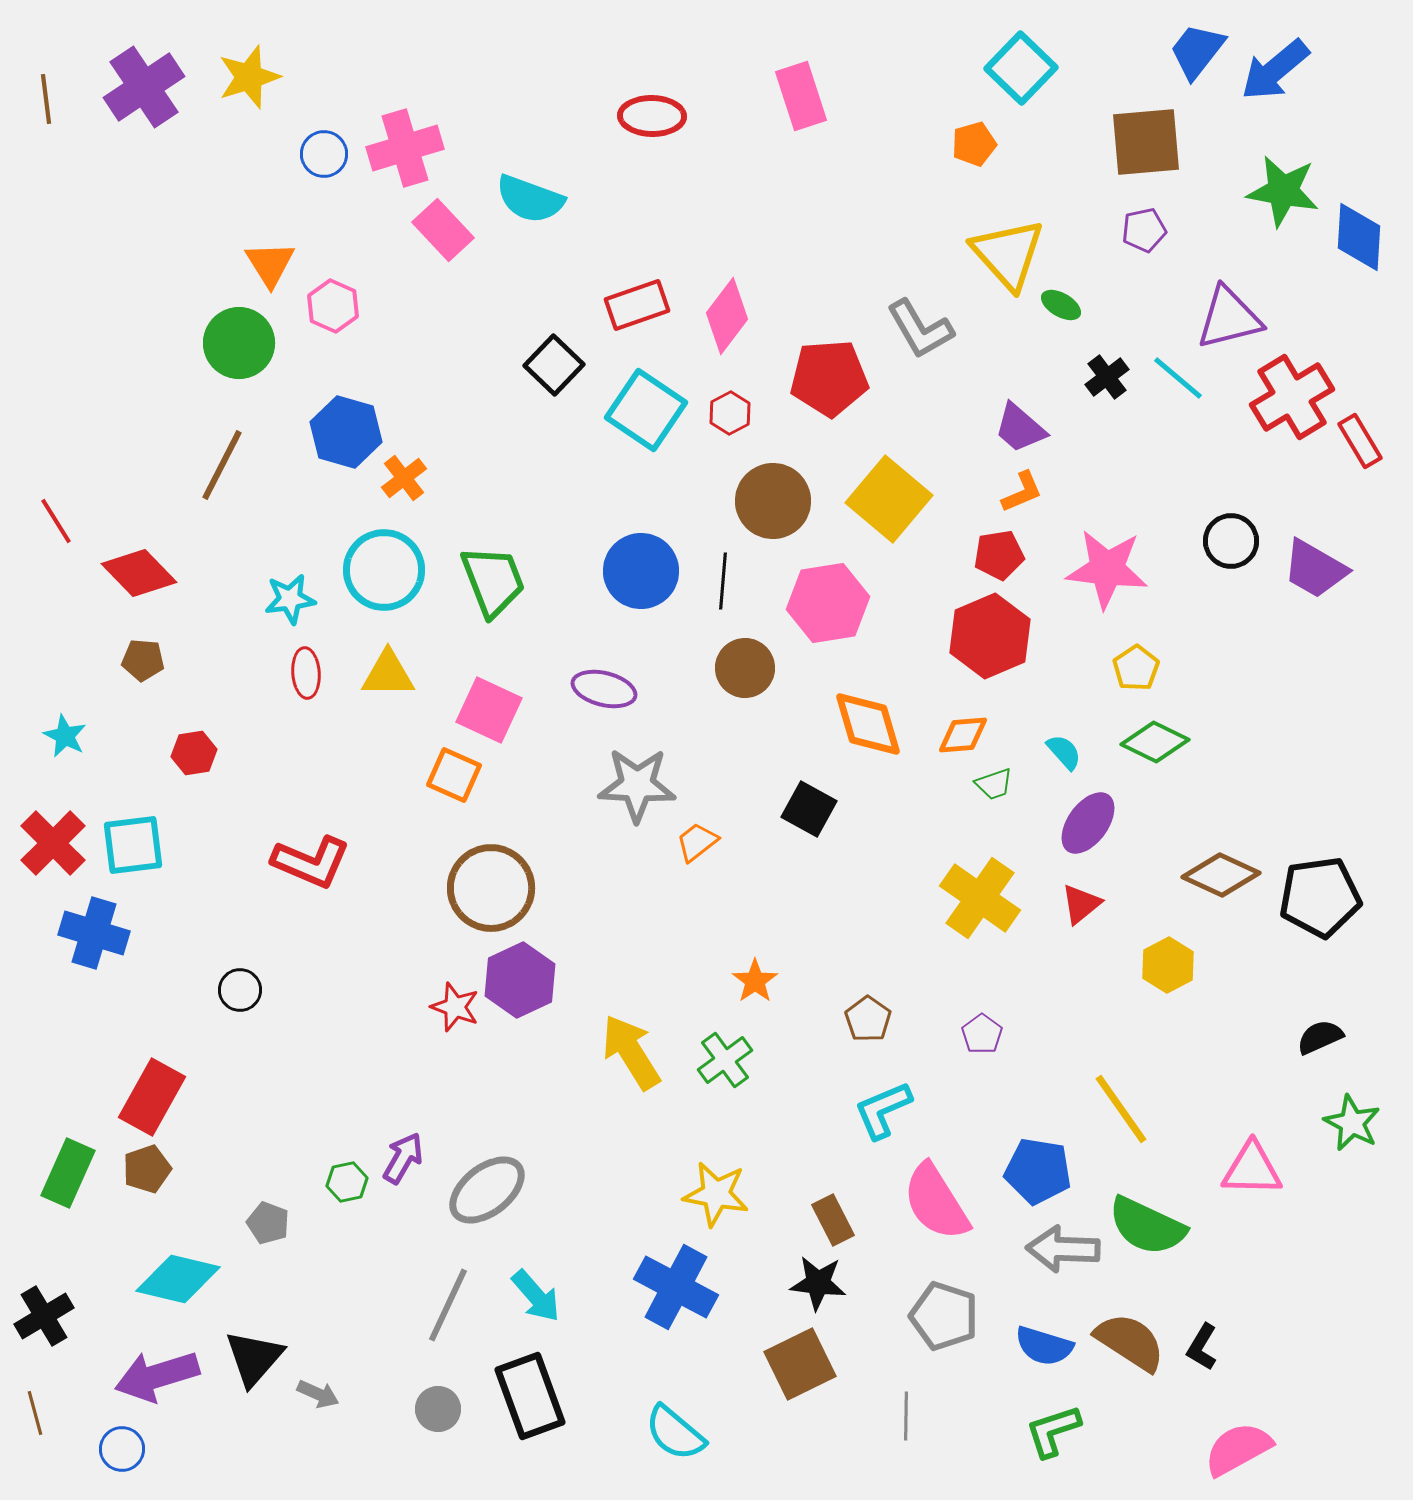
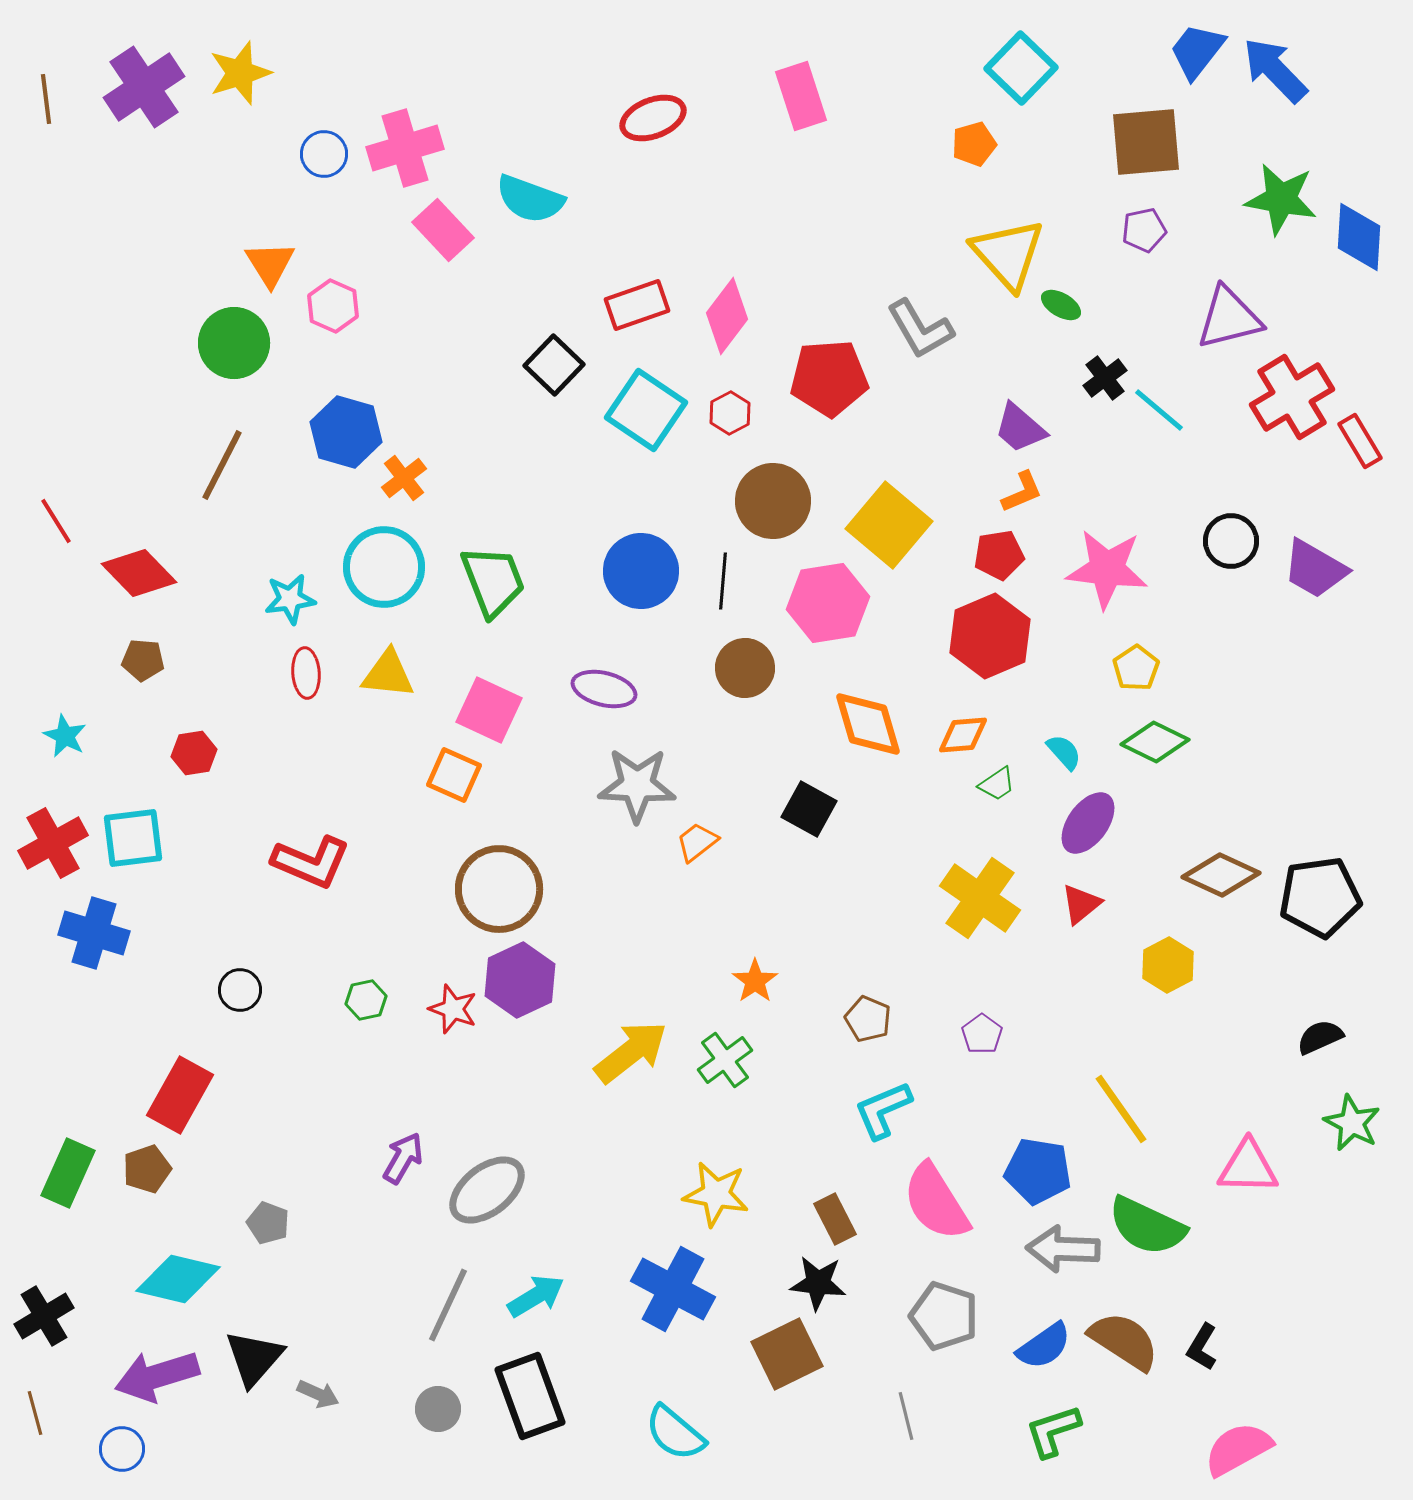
blue arrow at (1275, 70): rotated 86 degrees clockwise
yellow star at (249, 77): moved 9 px left, 4 px up
red ellipse at (652, 116): moved 1 px right, 2 px down; rotated 22 degrees counterclockwise
green star at (1283, 191): moved 2 px left, 8 px down
green circle at (239, 343): moved 5 px left
black cross at (1107, 377): moved 2 px left, 1 px down
cyan line at (1178, 378): moved 19 px left, 32 px down
yellow square at (889, 499): moved 26 px down
cyan circle at (384, 570): moved 3 px up
yellow triangle at (388, 674): rotated 6 degrees clockwise
green trapezoid at (994, 784): moved 3 px right; rotated 15 degrees counterclockwise
red cross at (53, 843): rotated 16 degrees clockwise
cyan square at (133, 845): moved 7 px up
brown circle at (491, 888): moved 8 px right, 1 px down
red star at (455, 1007): moved 2 px left, 2 px down
brown pentagon at (868, 1019): rotated 12 degrees counterclockwise
yellow arrow at (631, 1052): rotated 84 degrees clockwise
red rectangle at (152, 1097): moved 28 px right, 2 px up
pink triangle at (1252, 1169): moved 4 px left, 2 px up
green hexagon at (347, 1182): moved 19 px right, 182 px up
brown rectangle at (833, 1220): moved 2 px right, 1 px up
blue cross at (676, 1287): moved 3 px left, 2 px down
cyan arrow at (536, 1296): rotated 80 degrees counterclockwise
brown semicircle at (1130, 1342): moved 6 px left, 1 px up
blue semicircle at (1044, 1346): rotated 52 degrees counterclockwise
brown square at (800, 1364): moved 13 px left, 10 px up
gray line at (906, 1416): rotated 15 degrees counterclockwise
